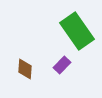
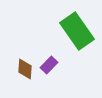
purple rectangle: moved 13 px left
